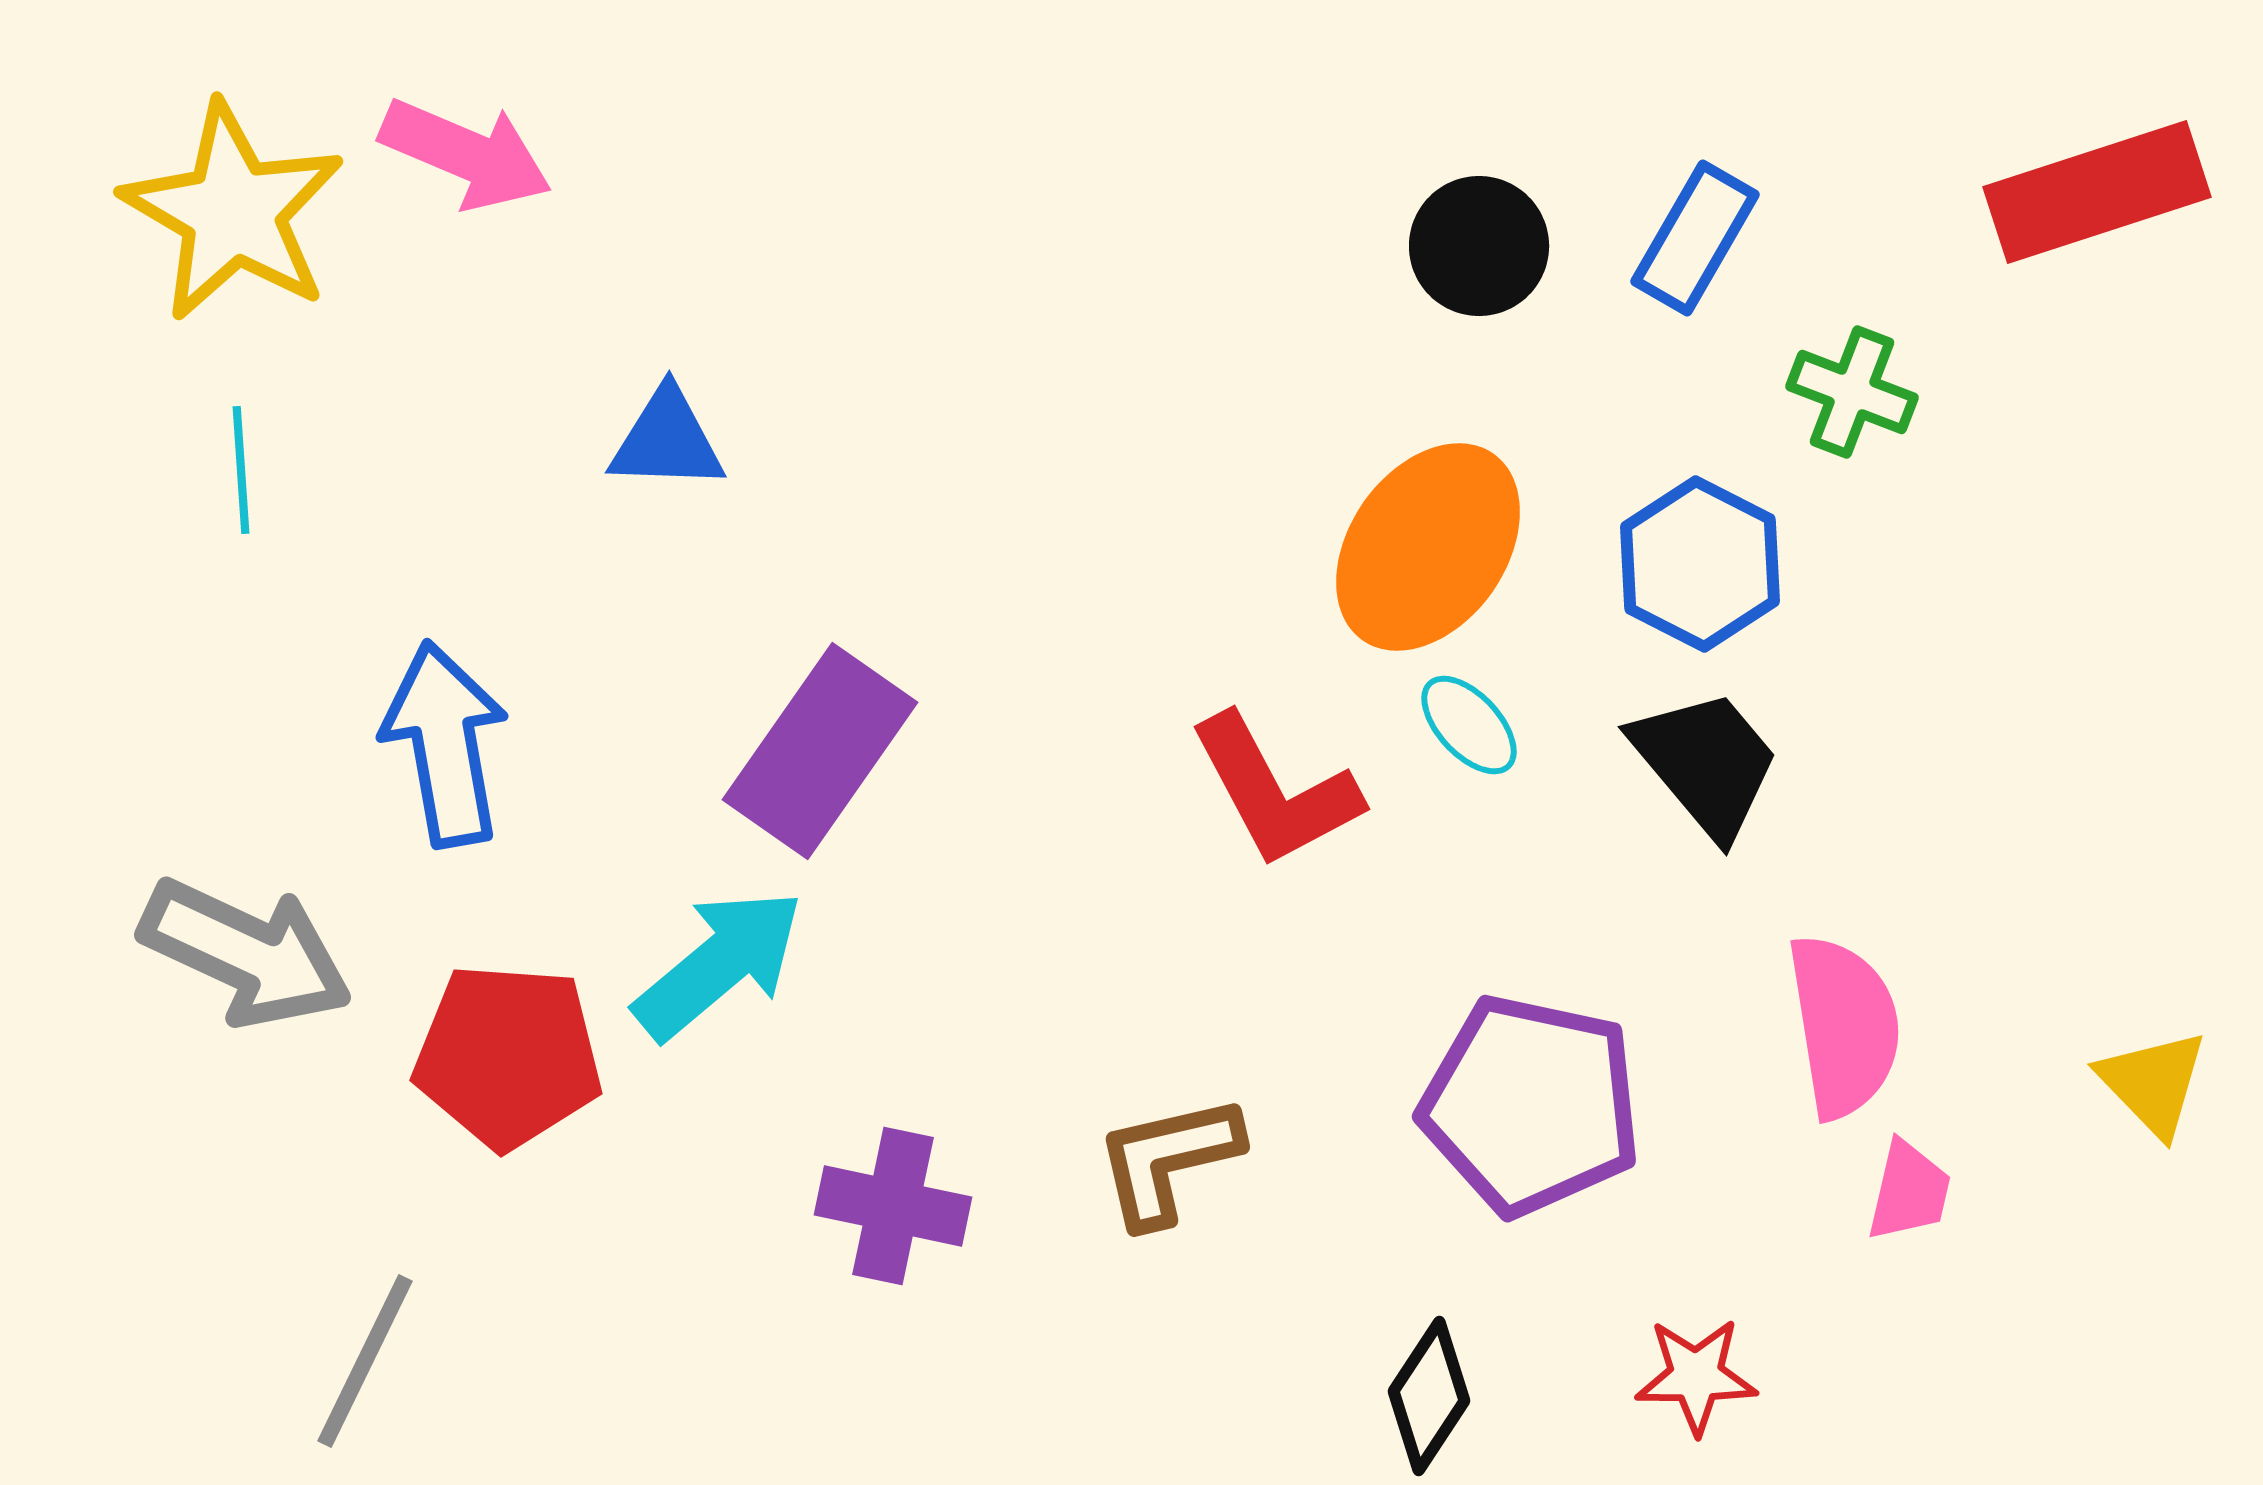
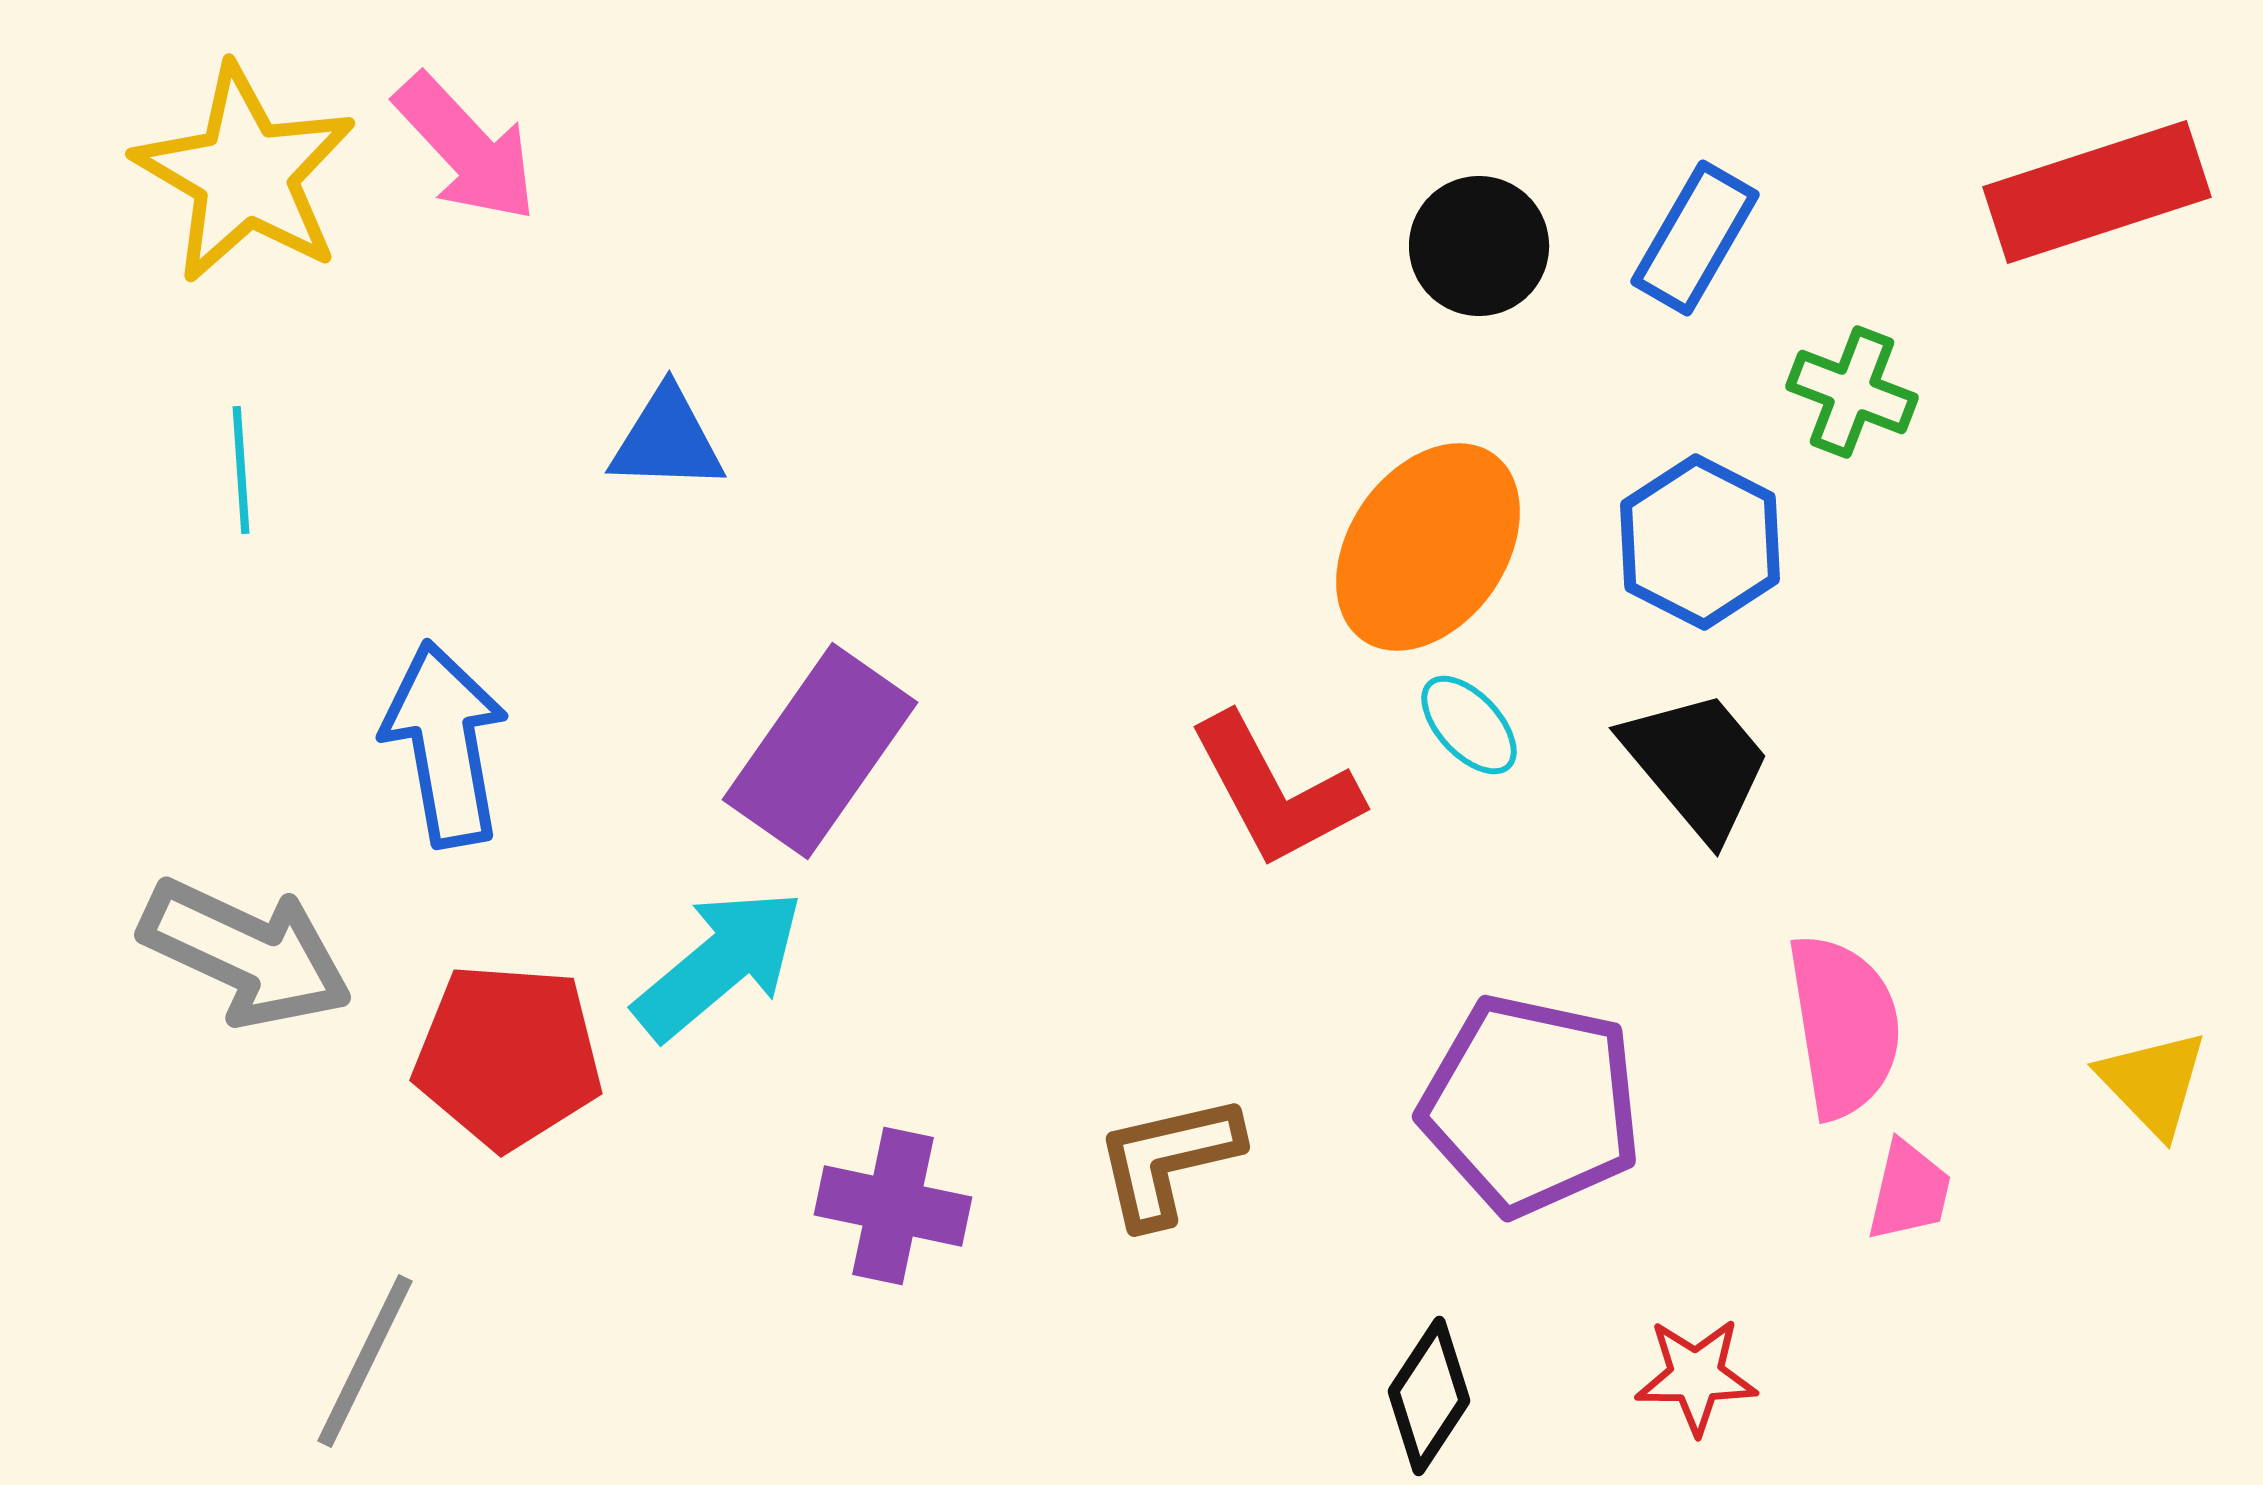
pink arrow: moved 6 px up; rotated 24 degrees clockwise
yellow star: moved 12 px right, 38 px up
blue hexagon: moved 22 px up
black trapezoid: moved 9 px left, 1 px down
